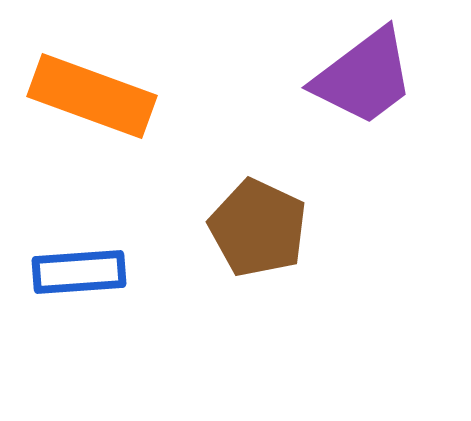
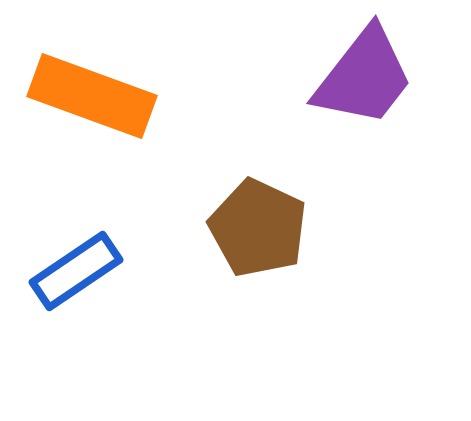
purple trapezoid: rotated 15 degrees counterclockwise
blue rectangle: moved 3 px left, 1 px up; rotated 30 degrees counterclockwise
